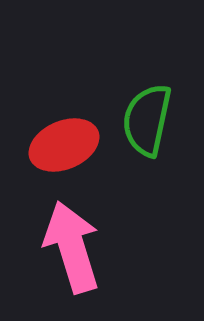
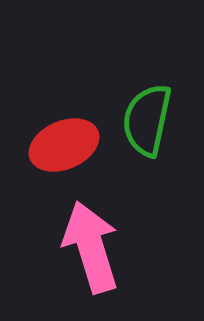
pink arrow: moved 19 px right
